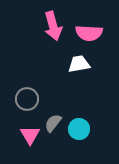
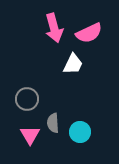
pink arrow: moved 1 px right, 2 px down
pink semicircle: rotated 28 degrees counterclockwise
white trapezoid: moved 6 px left; rotated 125 degrees clockwise
gray semicircle: rotated 42 degrees counterclockwise
cyan circle: moved 1 px right, 3 px down
